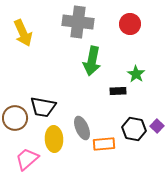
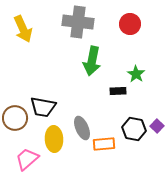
yellow arrow: moved 4 px up
